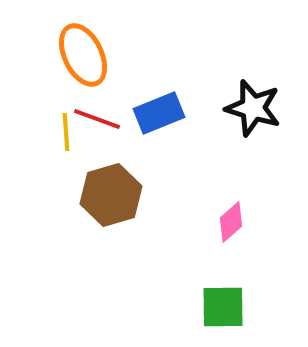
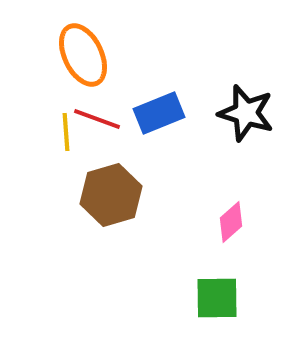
black star: moved 7 px left, 5 px down
green square: moved 6 px left, 9 px up
